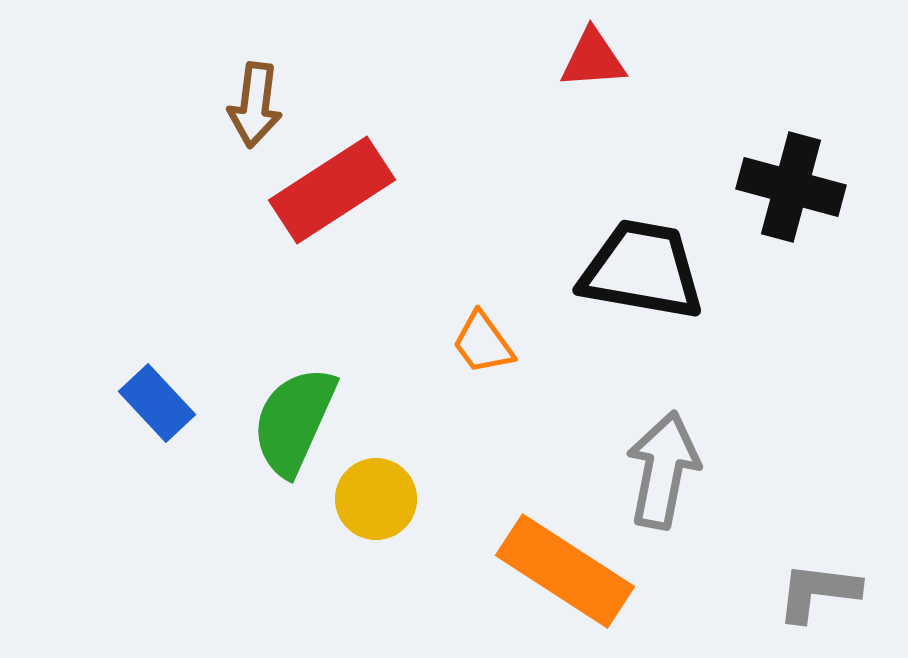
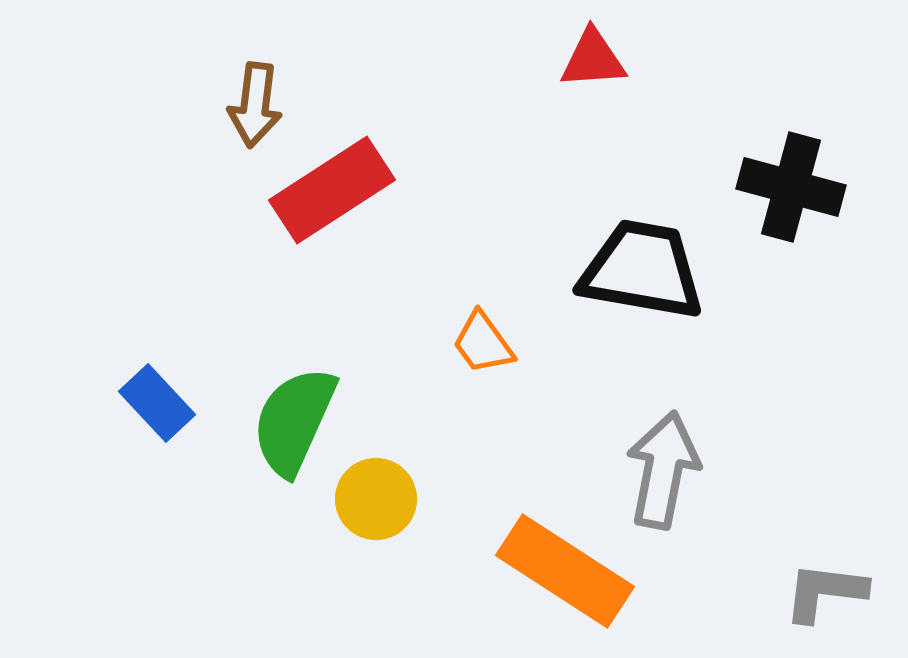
gray L-shape: moved 7 px right
